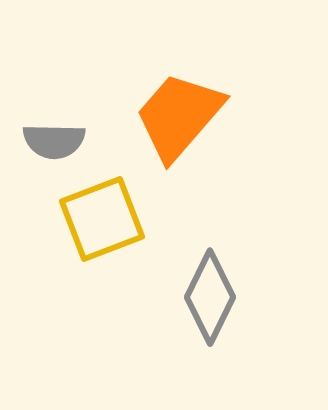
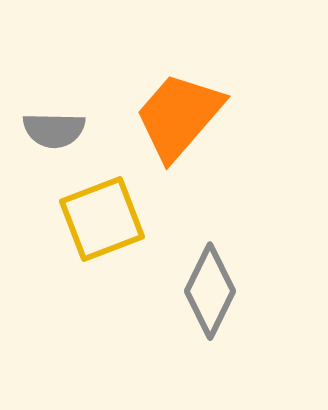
gray semicircle: moved 11 px up
gray diamond: moved 6 px up
